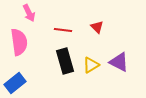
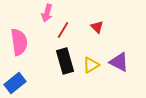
pink arrow: moved 18 px right; rotated 42 degrees clockwise
red line: rotated 66 degrees counterclockwise
